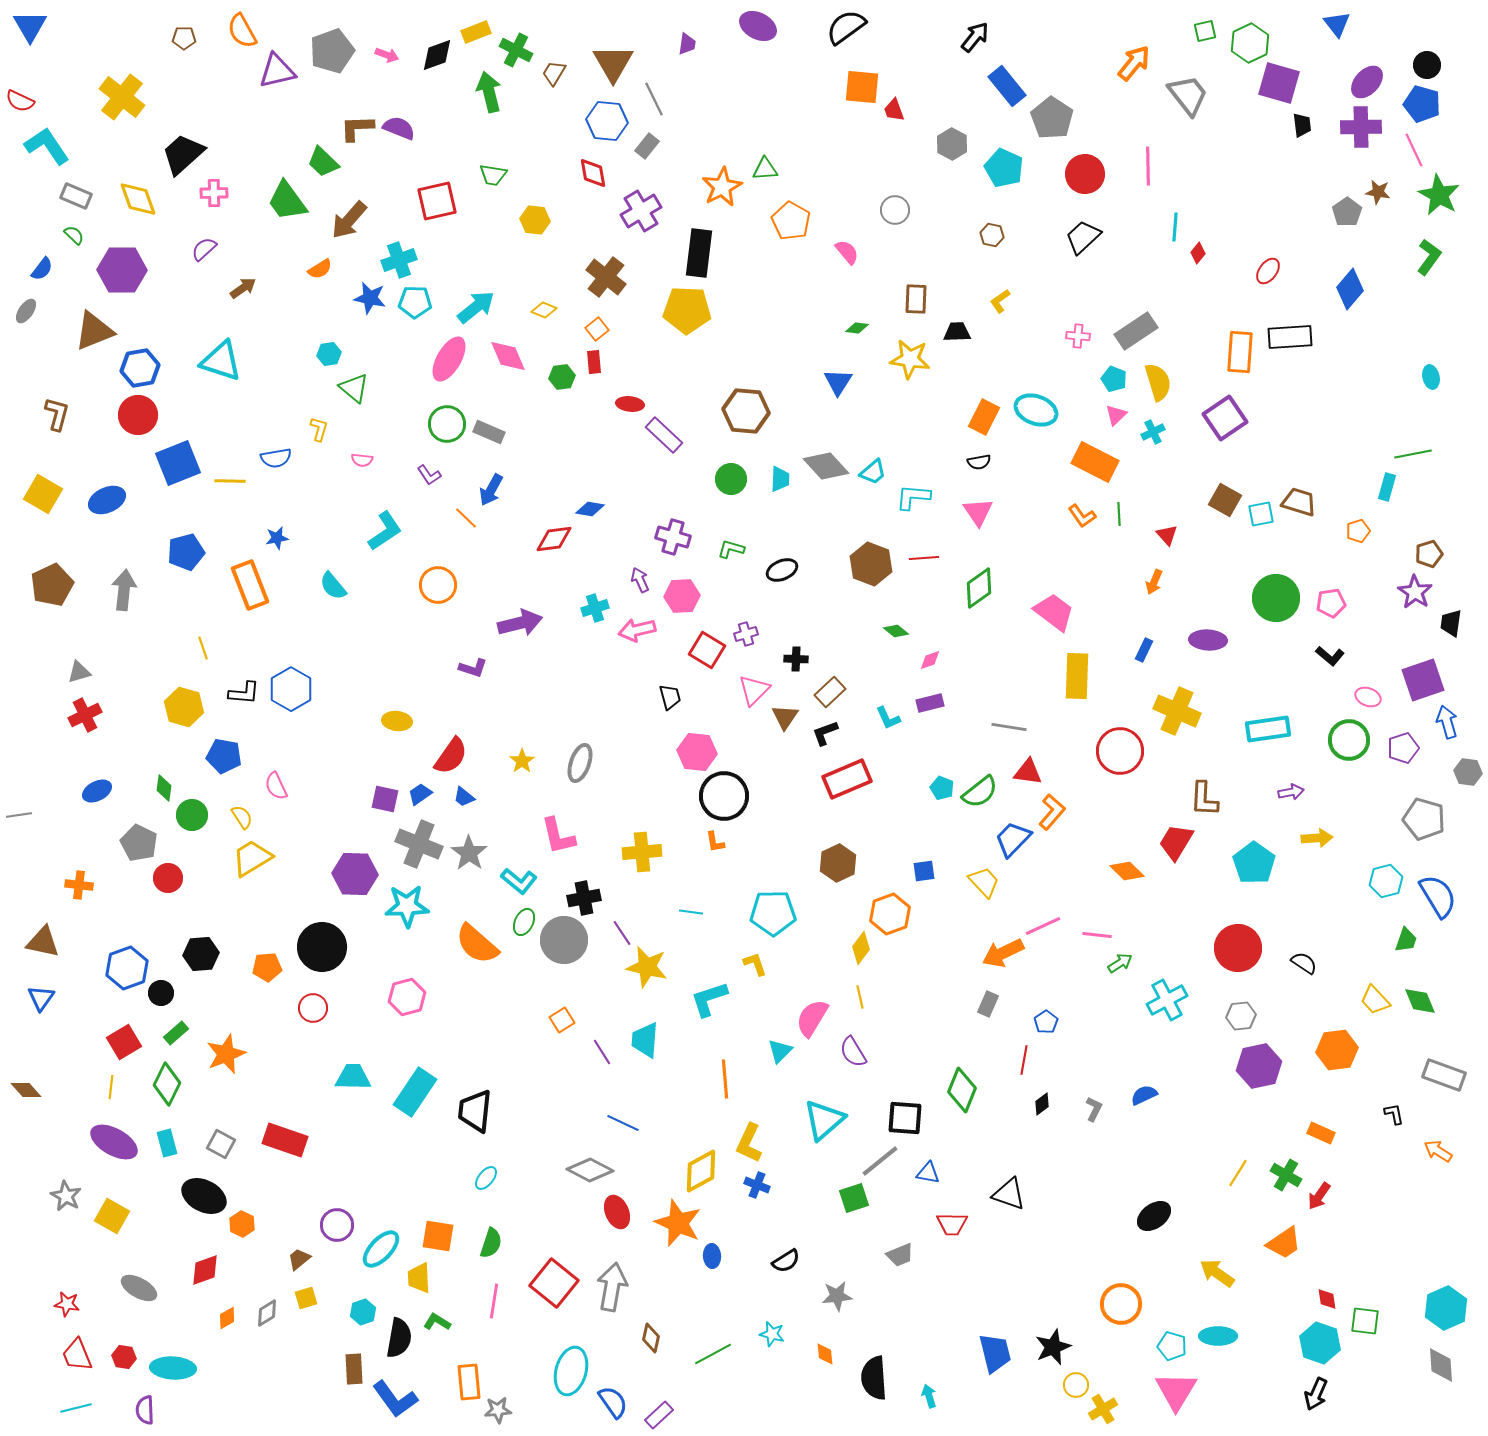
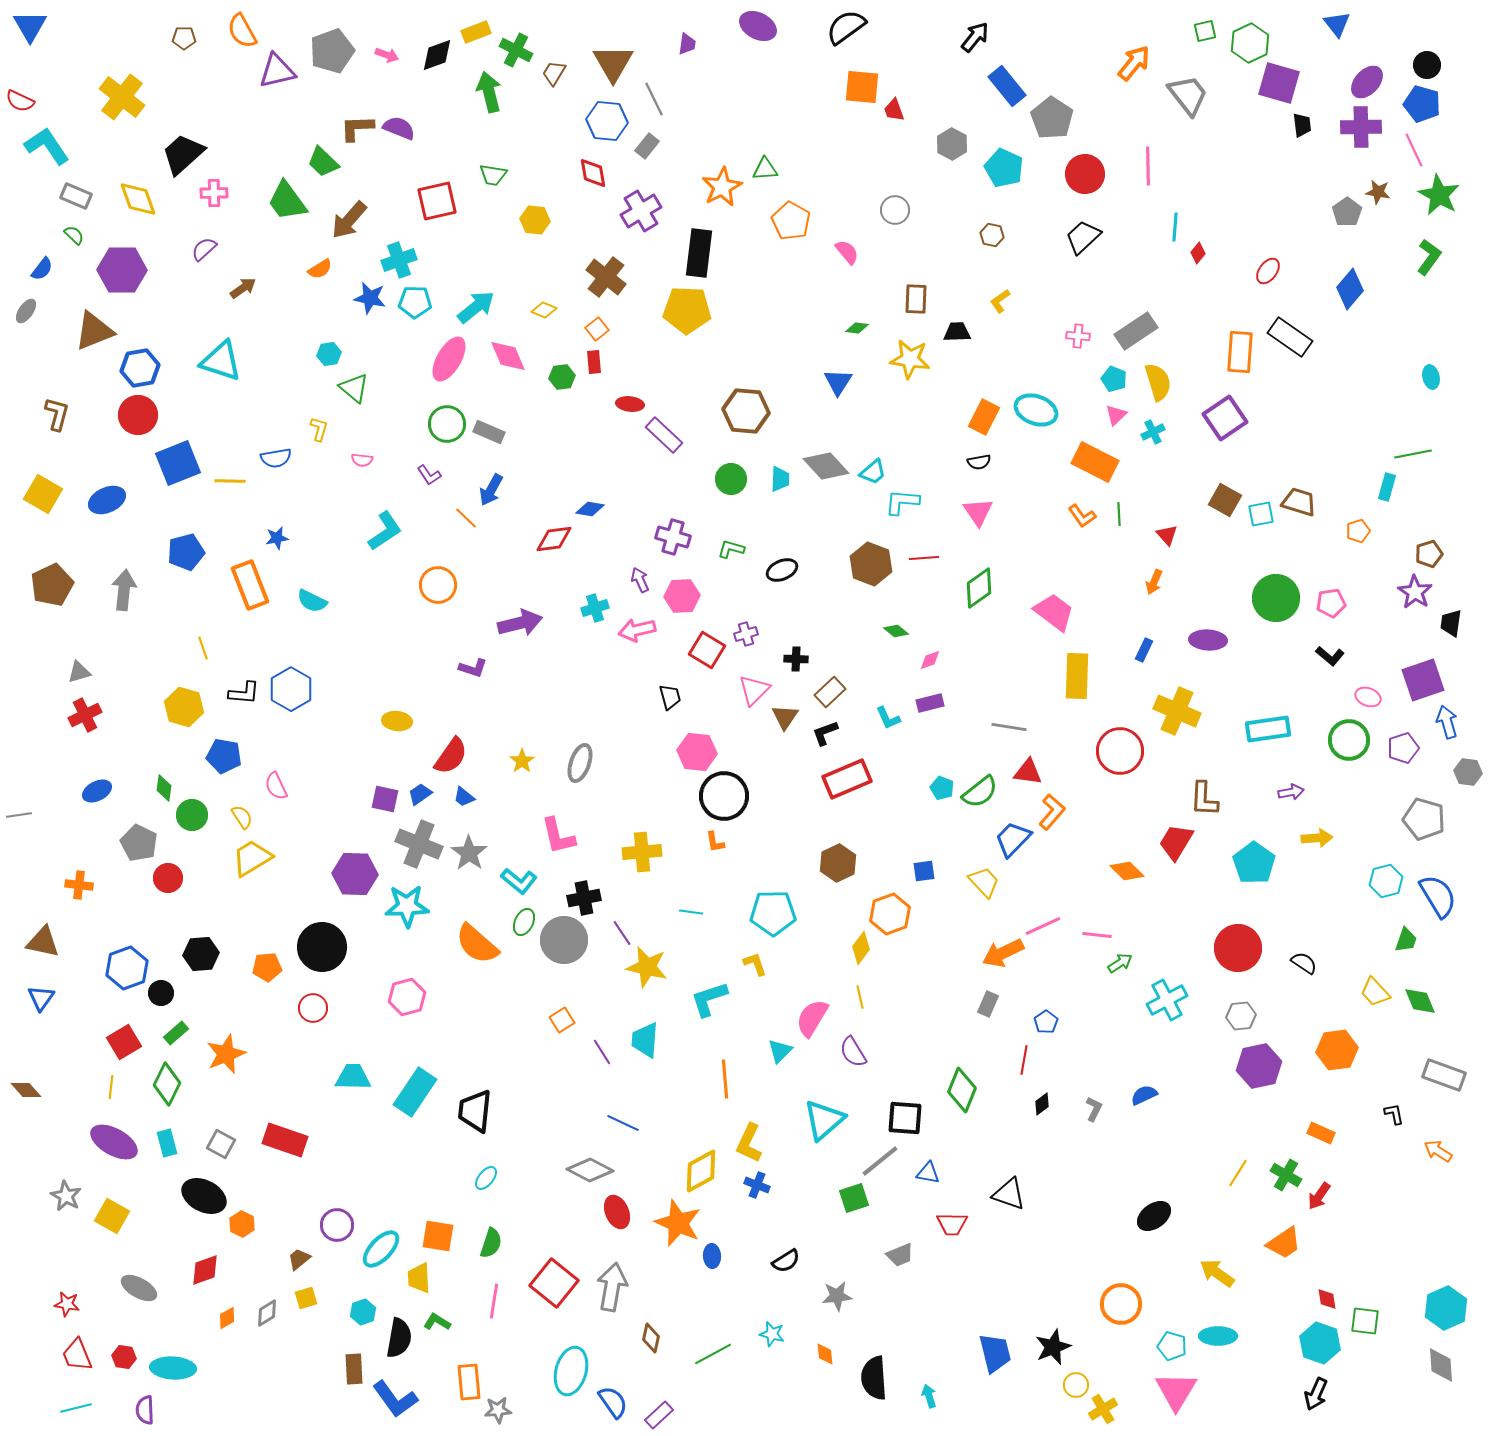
black rectangle at (1290, 337): rotated 39 degrees clockwise
cyan L-shape at (913, 497): moved 11 px left, 5 px down
cyan semicircle at (333, 586): moved 21 px left, 15 px down; rotated 24 degrees counterclockwise
yellow trapezoid at (1375, 1000): moved 8 px up
